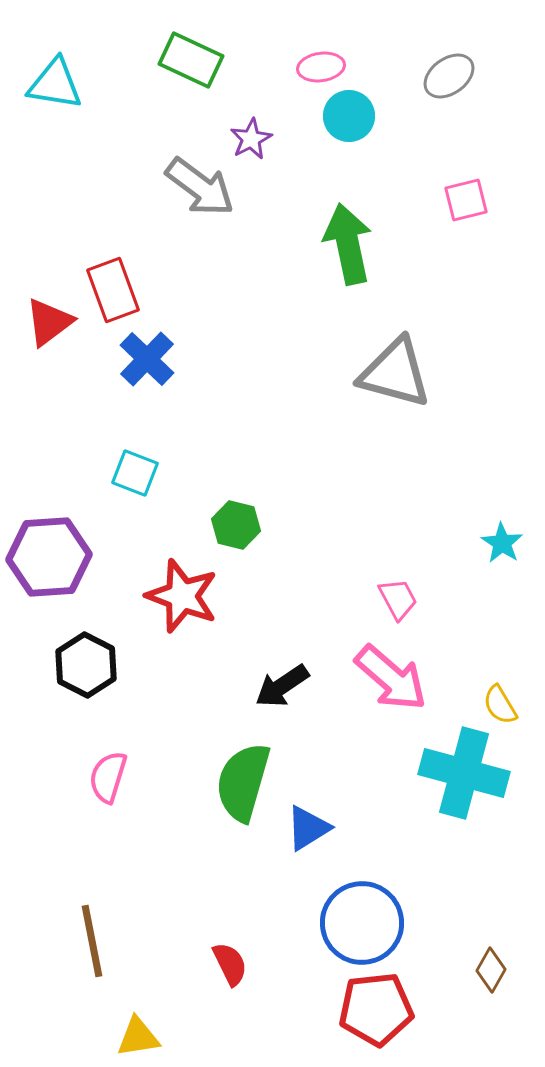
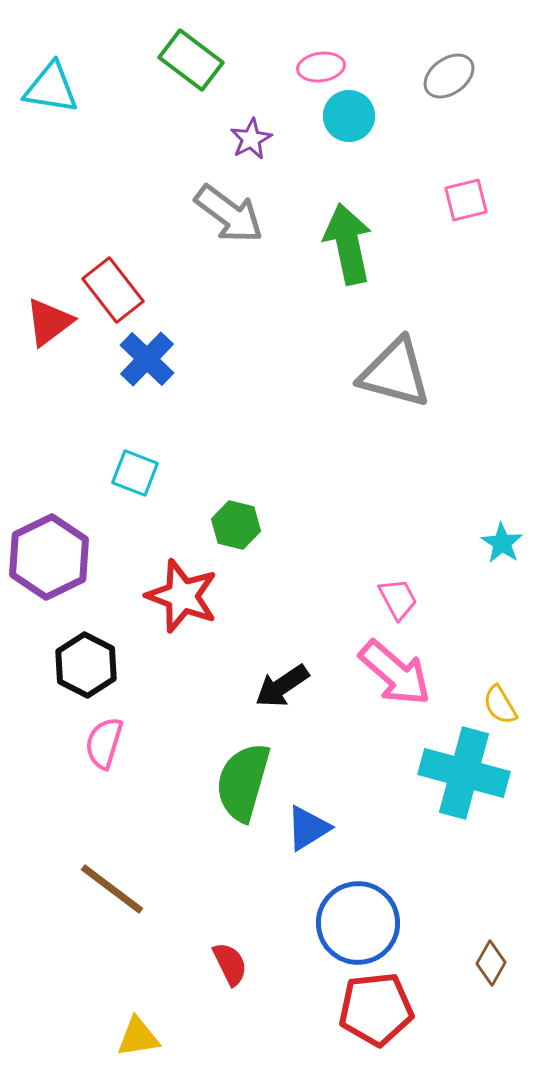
green rectangle: rotated 12 degrees clockwise
cyan triangle: moved 4 px left, 4 px down
gray arrow: moved 29 px right, 27 px down
red rectangle: rotated 18 degrees counterclockwise
purple hexagon: rotated 22 degrees counterclockwise
pink arrow: moved 4 px right, 5 px up
pink semicircle: moved 4 px left, 34 px up
blue circle: moved 4 px left
brown line: moved 20 px right, 52 px up; rotated 42 degrees counterclockwise
brown diamond: moved 7 px up
